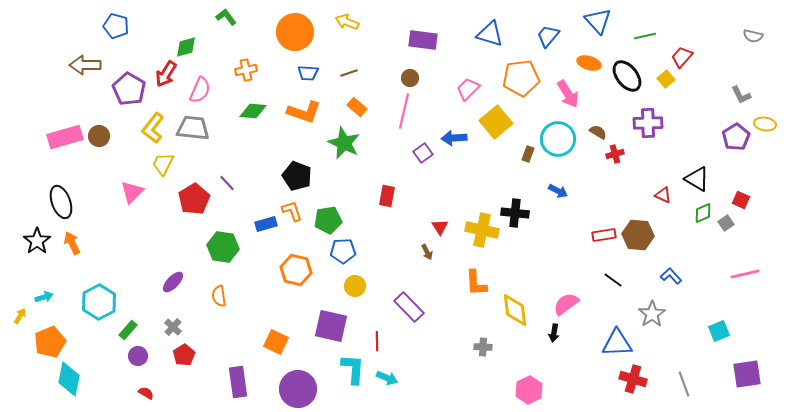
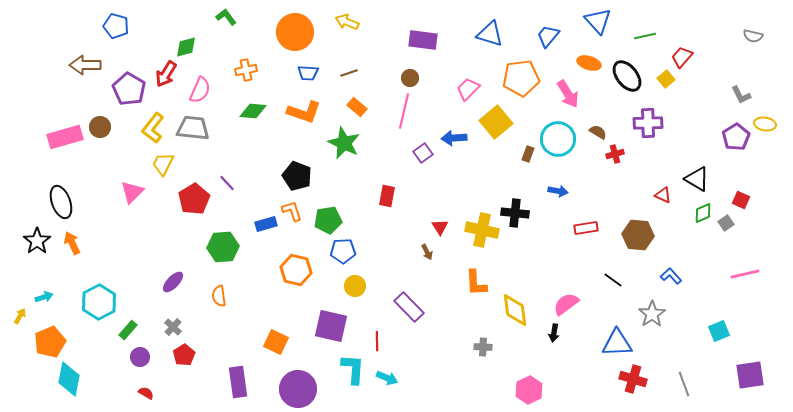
brown circle at (99, 136): moved 1 px right, 9 px up
blue arrow at (558, 191): rotated 18 degrees counterclockwise
red rectangle at (604, 235): moved 18 px left, 7 px up
green hexagon at (223, 247): rotated 12 degrees counterclockwise
purple circle at (138, 356): moved 2 px right, 1 px down
purple square at (747, 374): moved 3 px right, 1 px down
